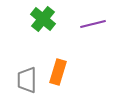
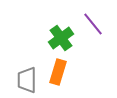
green cross: moved 18 px right, 19 px down; rotated 15 degrees clockwise
purple line: rotated 65 degrees clockwise
